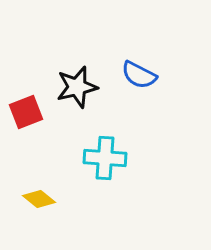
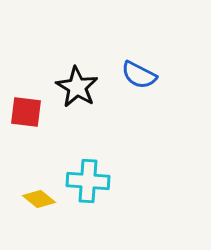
black star: rotated 27 degrees counterclockwise
red square: rotated 28 degrees clockwise
cyan cross: moved 17 px left, 23 px down
